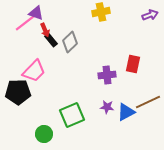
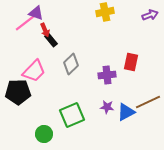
yellow cross: moved 4 px right
gray diamond: moved 1 px right, 22 px down
red rectangle: moved 2 px left, 2 px up
